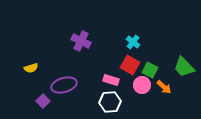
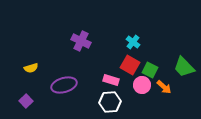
purple square: moved 17 px left
